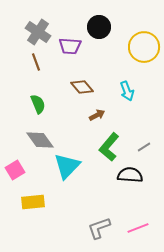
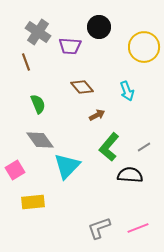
brown line: moved 10 px left
